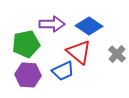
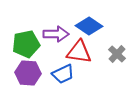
purple arrow: moved 4 px right, 10 px down
red triangle: rotated 32 degrees counterclockwise
blue trapezoid: moved 3 px down
purple hexagon: moved 2 px up
